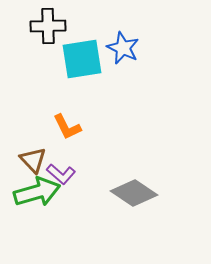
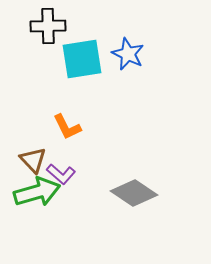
blue star: moved 5 px right, 6 px down
